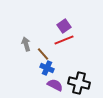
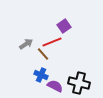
red line: moved 12 px left, 2 px down
gray arrow: rotated 72 degrees clockwise
blue cross: moved 6 px left, 7 px down
purple semicircle: moved 1 px down
